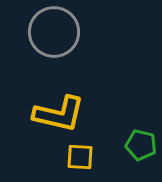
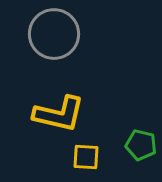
gray circle: moved 2 px down
yellow square: moved 6 px right
